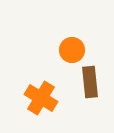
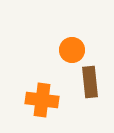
orange cross: moved 1 px right, 2 px down; rotated 24 degrees counterclockwise
